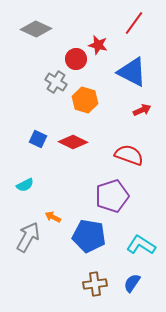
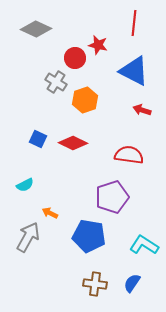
red line: rotated 30 degrees counterclockwise
red circle: moved 1 px left, 1 px up
blue triangle: moved 2 px right, 1 px up
orange hexagon: rotated 25 degrees clockwise
red arrow: rotated 138 degrees counterclockwise
red diamond: moved 1 px down
red semicircle: rotated 12 degrees counterclockwise
purple pentagon: moved 1 px down
orange arrow: moved 3 px left, 4 px up
cyan L-shape: moved 3 px right
brown cross: rotated 15 degrees clockwise
